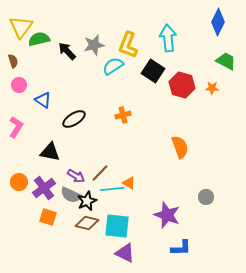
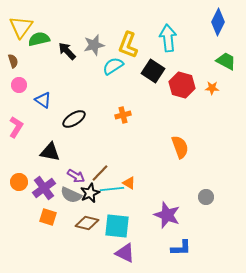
black star: moved 3 px right, 8 px up
